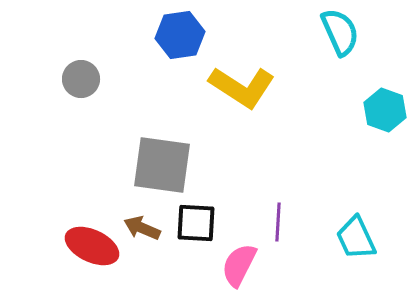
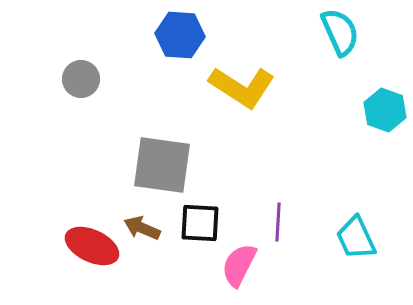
blue hexagon: rotated 12 degrees clockwise
black square: moved 4 px right
